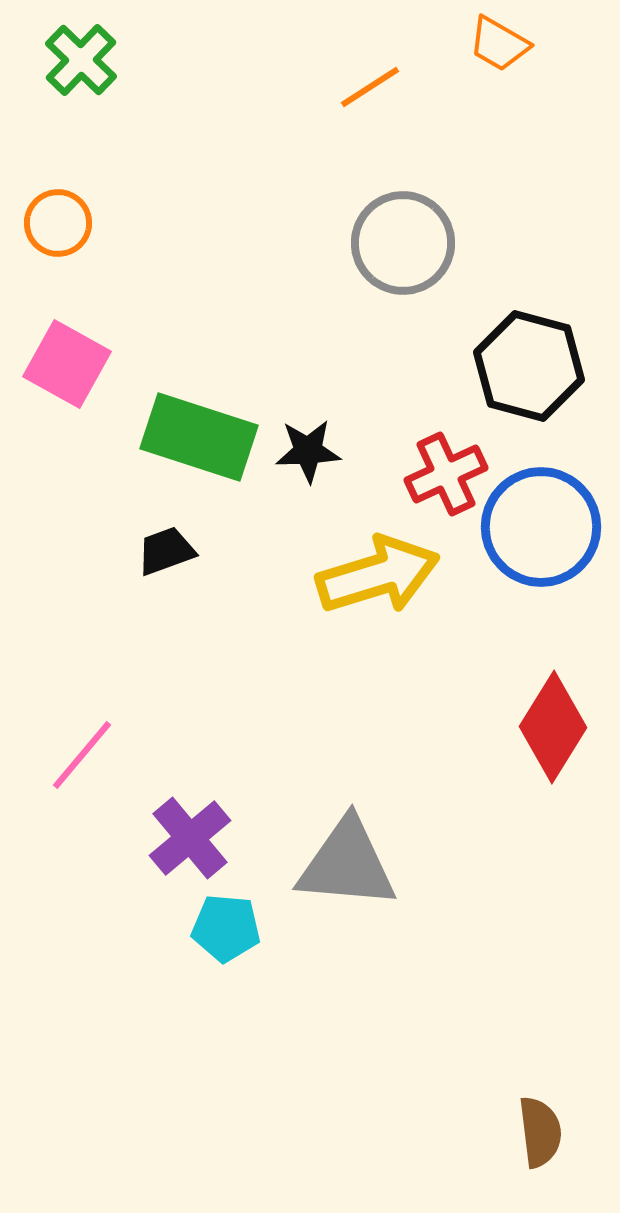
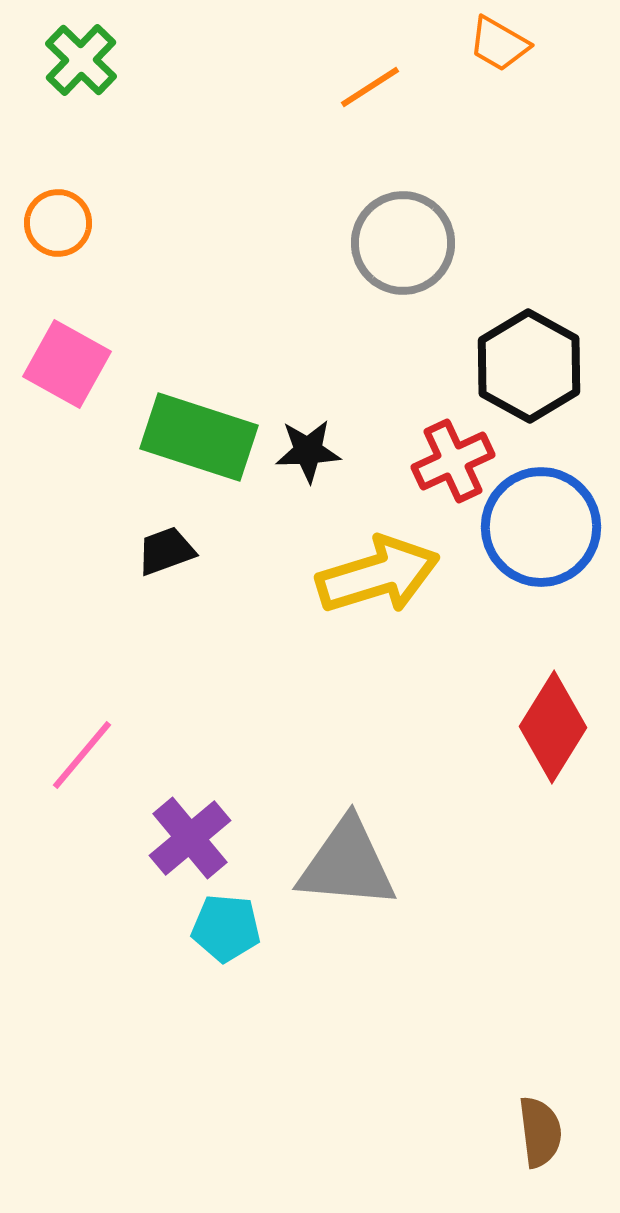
black hexagon: rotated 14 degrees clockwise
red cross: moved 7 px right, 13 px up
